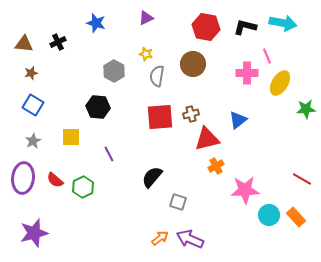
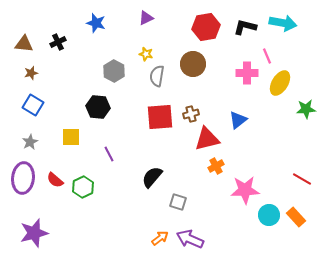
red hexagon: rotated 20 degrees counterclockwise
gray star: moved 3 px left, 1 px down
